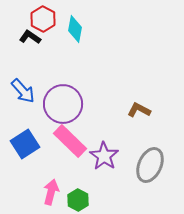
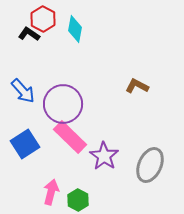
black L-shape: moved 1 px left, 3 px up
brown L-shape: moved 2 px left, 24 px up
pink rectangle: moved 4 px up
